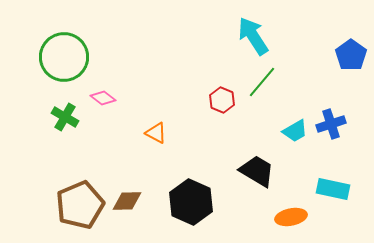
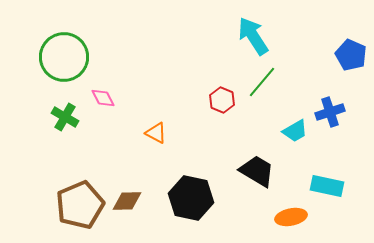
blue pentagon: rotated 12 degrees counterclockwise
pink diamond: rotated 25 degrees clockwise
blue cross: moved 1 px left, 12 px up
cyan rectangle: moved 6 px left, 3 px up
black hexagon: moved 4 px up; rotated 12 degrees counterclockwise
